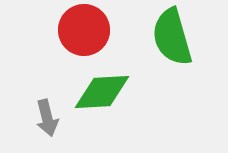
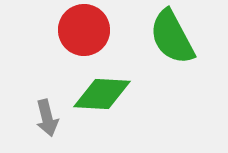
green semicircle: rotated 12 degrees counterclockwise
green diamond: moved 2 px down; rotated 6 degrees clockwise
